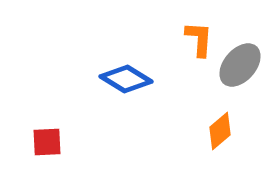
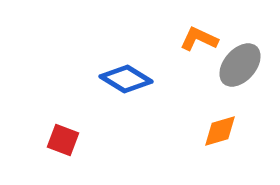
orange L-shape: rotated 69 degrees counterclockwise
orange diamond: rotated 24 degrees clockwise
red square: moved 16 px right, 2 px up; rotated 24 degrees clockwise
